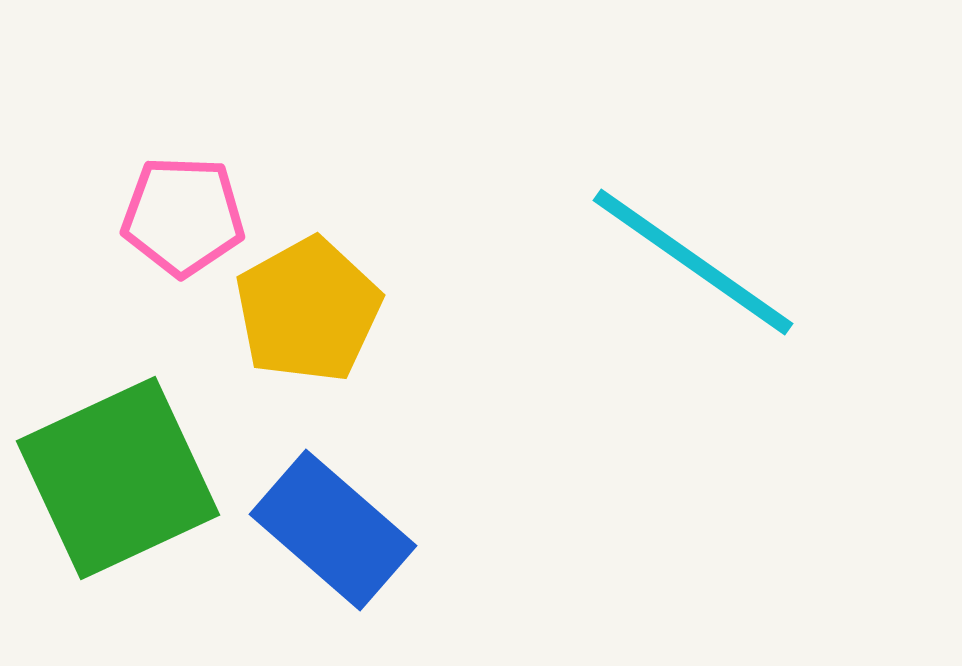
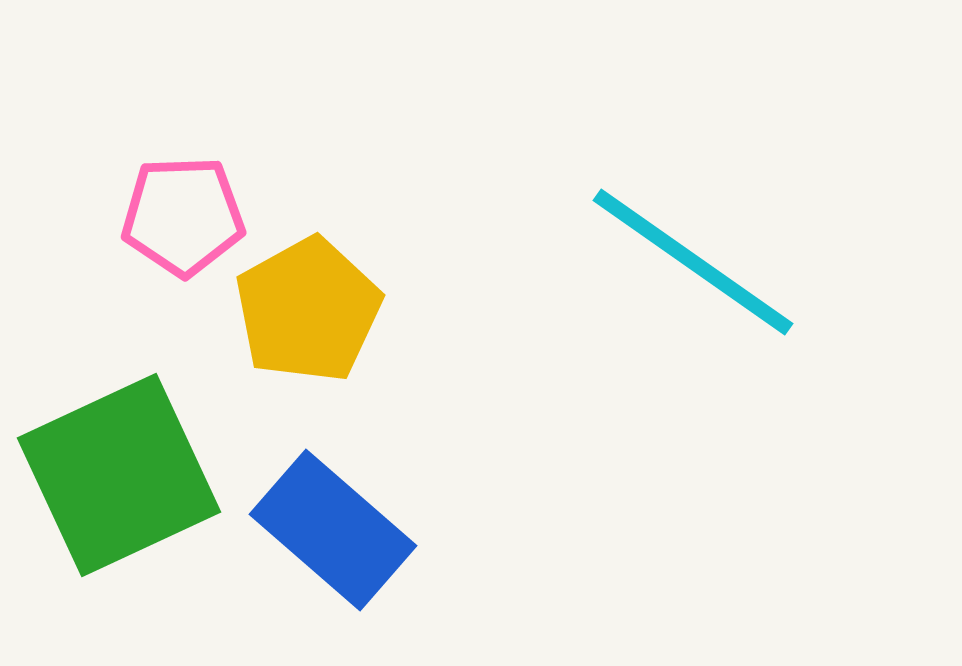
pink pentagon: rotated 4 degrees counterclockwise
green square: moved 1 px right, 3 px up
